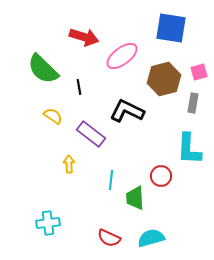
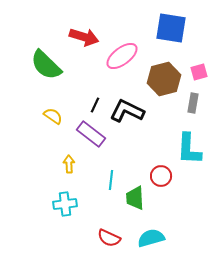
green semicircle: moved 3 px right, 4 px up
black line: moved 16 px right, 18 px down; rotated 35 degrees clockwise
cyan cross: moved 17 px right, 19 px up
